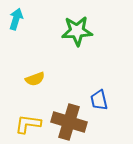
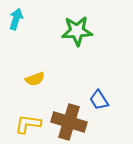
blue trapezoid: rotated 20 degrees counterclockwise
